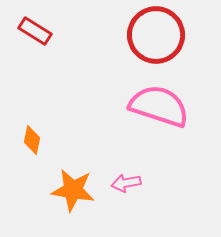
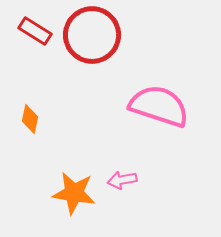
red circle: moved 64 px left
orange diamond: moved 2 px left, 21 px up
pink arrow: moved 4 px left, 3 px up
orange star: moved 1 px right, 3 px down
